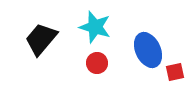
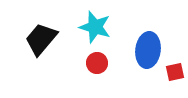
blue ellipse: rotated 32 degrees clockwise
